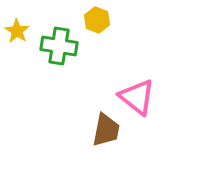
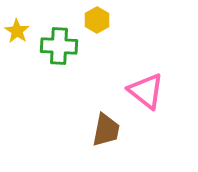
yellow hexagon: rotated 10 degrees clockwise
green cross: rotated 6 degrees counterclockwise
pink triangle: moved 9 px right, 6 px up
